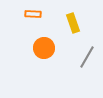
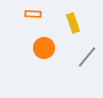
gray line: rotated 10 degrees clockwise
